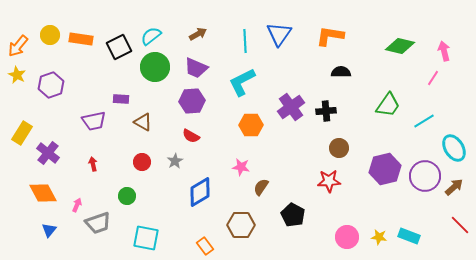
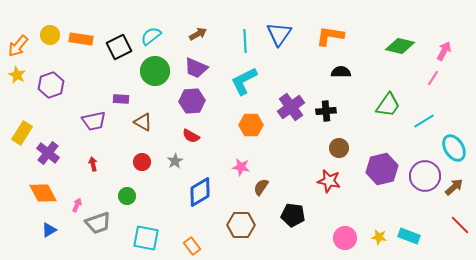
pink arrow at (444, 51): rotated 42 degrees clockwise
green circle at (155, 67): moved 4 px down
cyan L-shape at (242, 82): moved 2 px right, 1 px up
purple hexagon at (385, 169): moved 3 px left
red star at (329, 181): rotated 15 degrees clockwise
black pentagon at (293, 215): rotated 20 degrees counterclockwise
blue triangle at (49, 230): rotated 21 degrees clockwise
pink circle at (347, 237): moved 2 px left, 1 px down
orange rectangle at (205, 246): moved 13 px left
